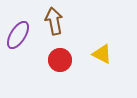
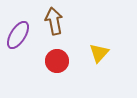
yellow triangle: moved 3 px left, 1 px up; rotated 45 degrees clockwise
red circle: moved 3 px left, 1 px down
